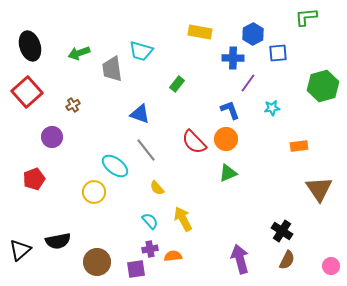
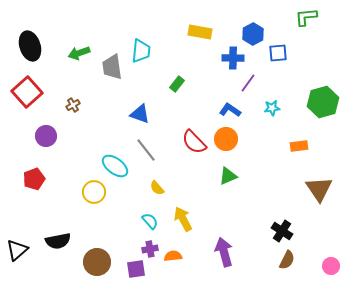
cyan trapezoid: rotated 100 degrees counterclockwise
gray trapezoid: moved 2 px up
green hexagon: moved 16 px down
blue L-shape: rotated 35 degrees counterclockwise
purple circle: moved 6 px left, 1 px up
green triangle: moved 3 px down
black triangle: moved 3 px left
purple arrow: moved 16 px left, 7 px up
